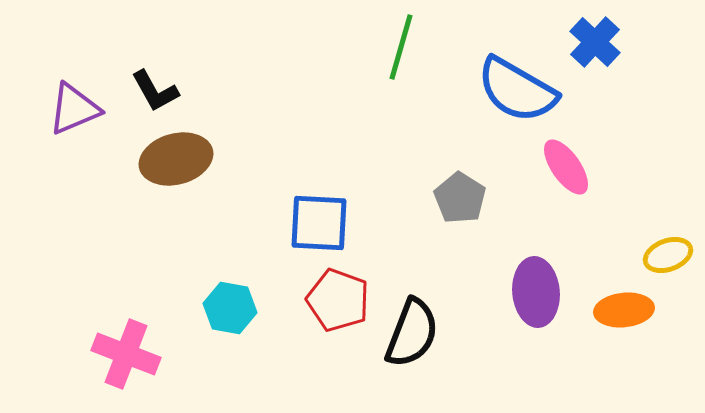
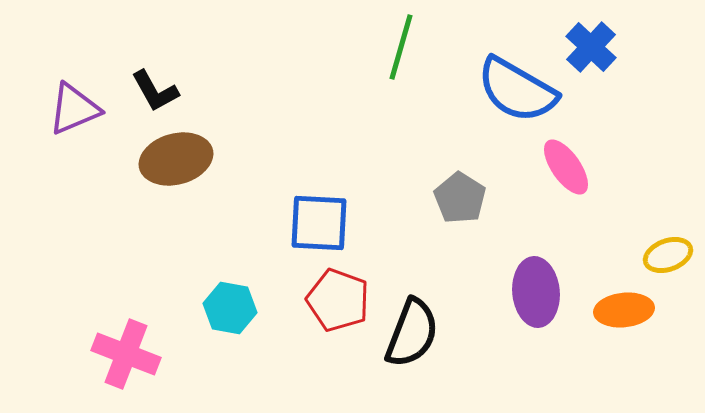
blue cross: moved 4 px left, 5 px down
